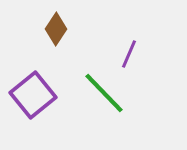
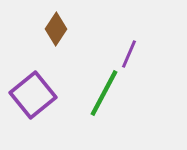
green line: rotated 72 degrees clockwise
